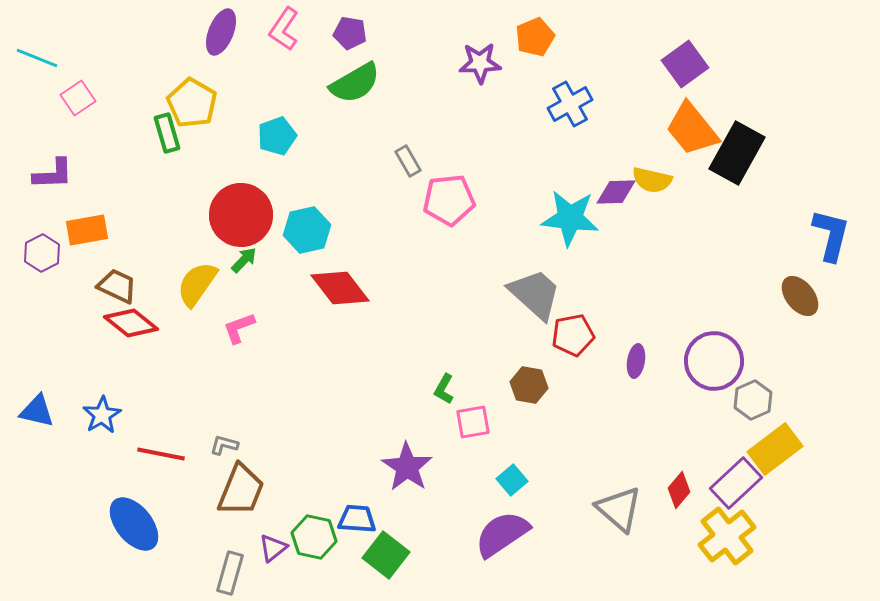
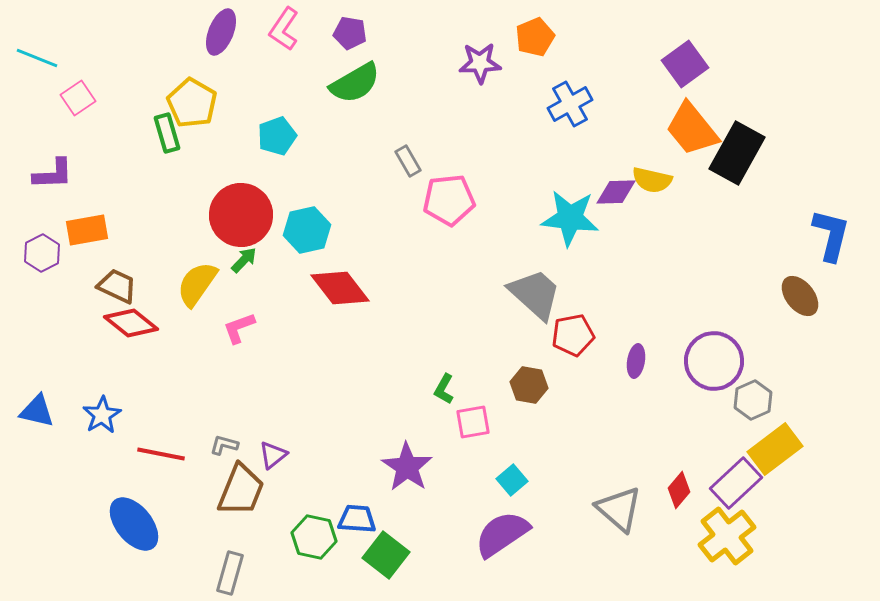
purple triangle at (273, 548): moved 93 px up
